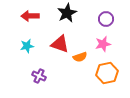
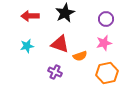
black star: moved 2 px left
pink star: moved 1 px right, 1 px up
orange semicircle: moved 1 px up
purple cross: moved 16 px right, 4 px up
